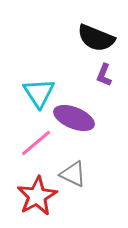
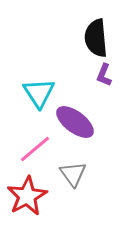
black semicircle: rotated 63 degrees clockwise
purple ellipse: moved 1 px right, 4 px down; rotated 15 degrees clockwise
pink line: moved 1 px left, 6 px down
gray triangle: rotated 28 degrees clockwise
red star: moved 10 px left
